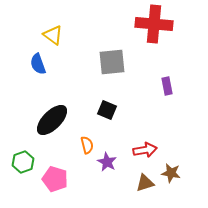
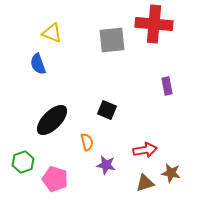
yellow triangle: moved 1 px left, 2 px up; rotated 15 degrees counterclockwise
gray square: moved 22 px up
orange semicircle: moved 3 px up
purple star: moved 1 px left, 3 px down; rotated 18 degrees counterclockwise
